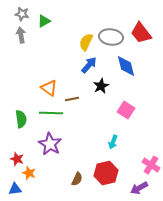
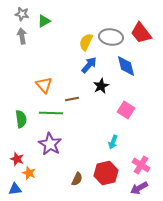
gray arrow: moved 1 px right, 1 px down
orange triangle: moved 5 px left, 3 px up; rotated 12 degrees clockwise
pink cross: moved 10 px left
